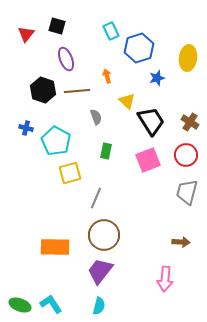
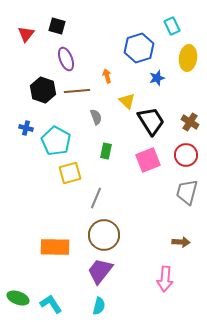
cyan rectangle: moved 61 px right, 5 px up
green ellipse: moved 2 px left, 7 px up
